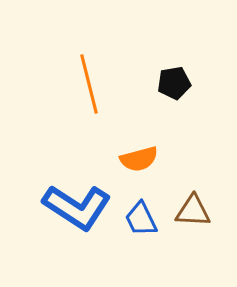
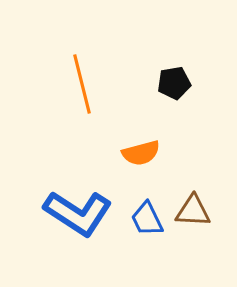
orange line: moved 7 px left
orange semicircle: moved 2 px right, 6 px up
blue L-shape: moved 1 px right, 6 px down
blue trapezoid: moved 6 px right
